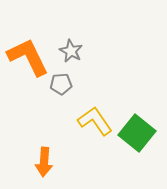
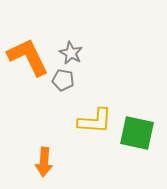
gray star: moved 2 px down
gray pentagon: moved 2 px right, 4 px up; rotated 15 degrees clockwise
yellow L-shape: rotated 129 degrees clockwise
green square: rotated 27 degrees counterclockwise
